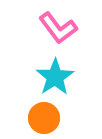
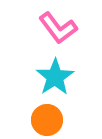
orange circle: moved 3 px right, 2 px down
